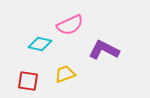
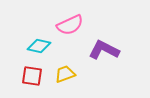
cyan diamond: moved 1 px left, 2 px down
red square: moved 4 px right, 5 px up
